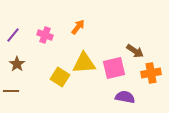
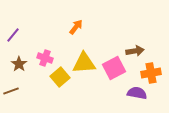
orange arrow: moved 2 px left
pink cross: moved 23 px down
brown arrow: rotated 42 degrees counterclockwise
brown star: moved 2 px right
pink square: rotated 15 degrees counterclockwise
yellow square: rotated 18 degrees clockwise
brown line: rotated 21 degrees counterclockwise
purple semicircle: moved 12 px right, 4 px up
